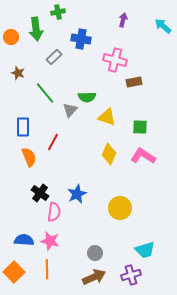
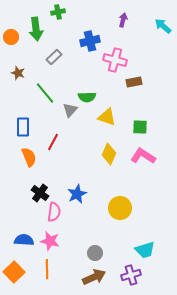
blue cross: moved 9 px right, 2 px down; rotated 24 degrees counterclockwise
